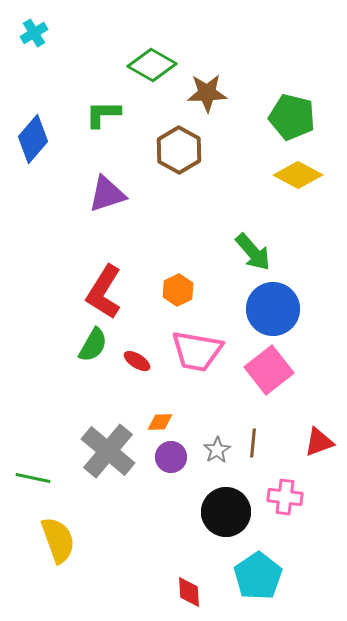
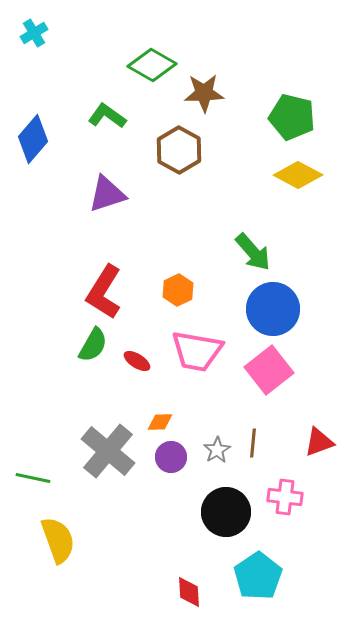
brown star: moved 3 px left
green L-shape: moved 4 px right, 2 px down; rotated 36 degrees clockwise
